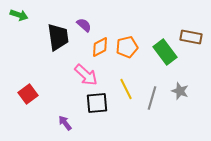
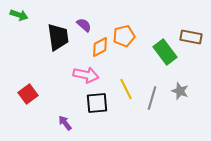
orange pentagon: moved 3 px left, 11 px up
pink arrow: rotated 30 degrees counterclockwise
